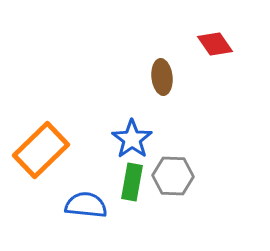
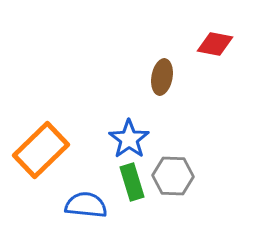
red diamond: rotated 45 degrees counterclockwise
brown ellipse: rotated 16 degrees clockwise
blue star: moved 3 px left
green rectangle: rotated 27 degrees counterclockwise
